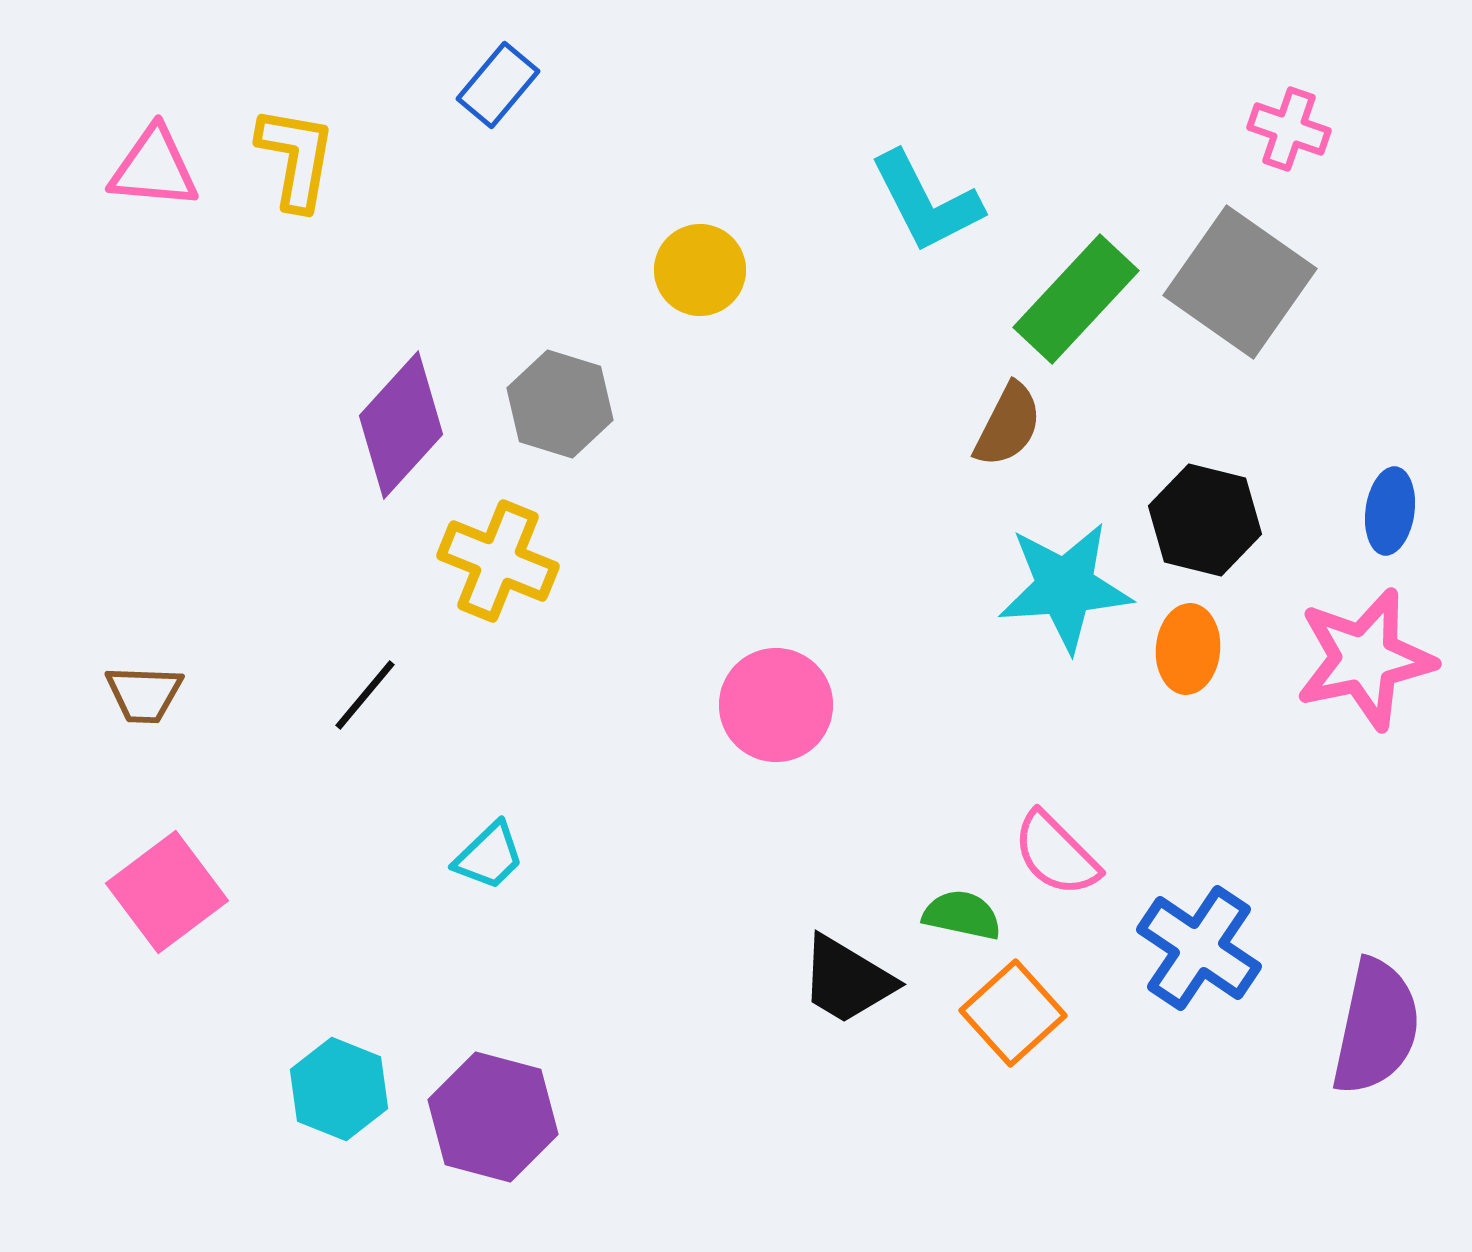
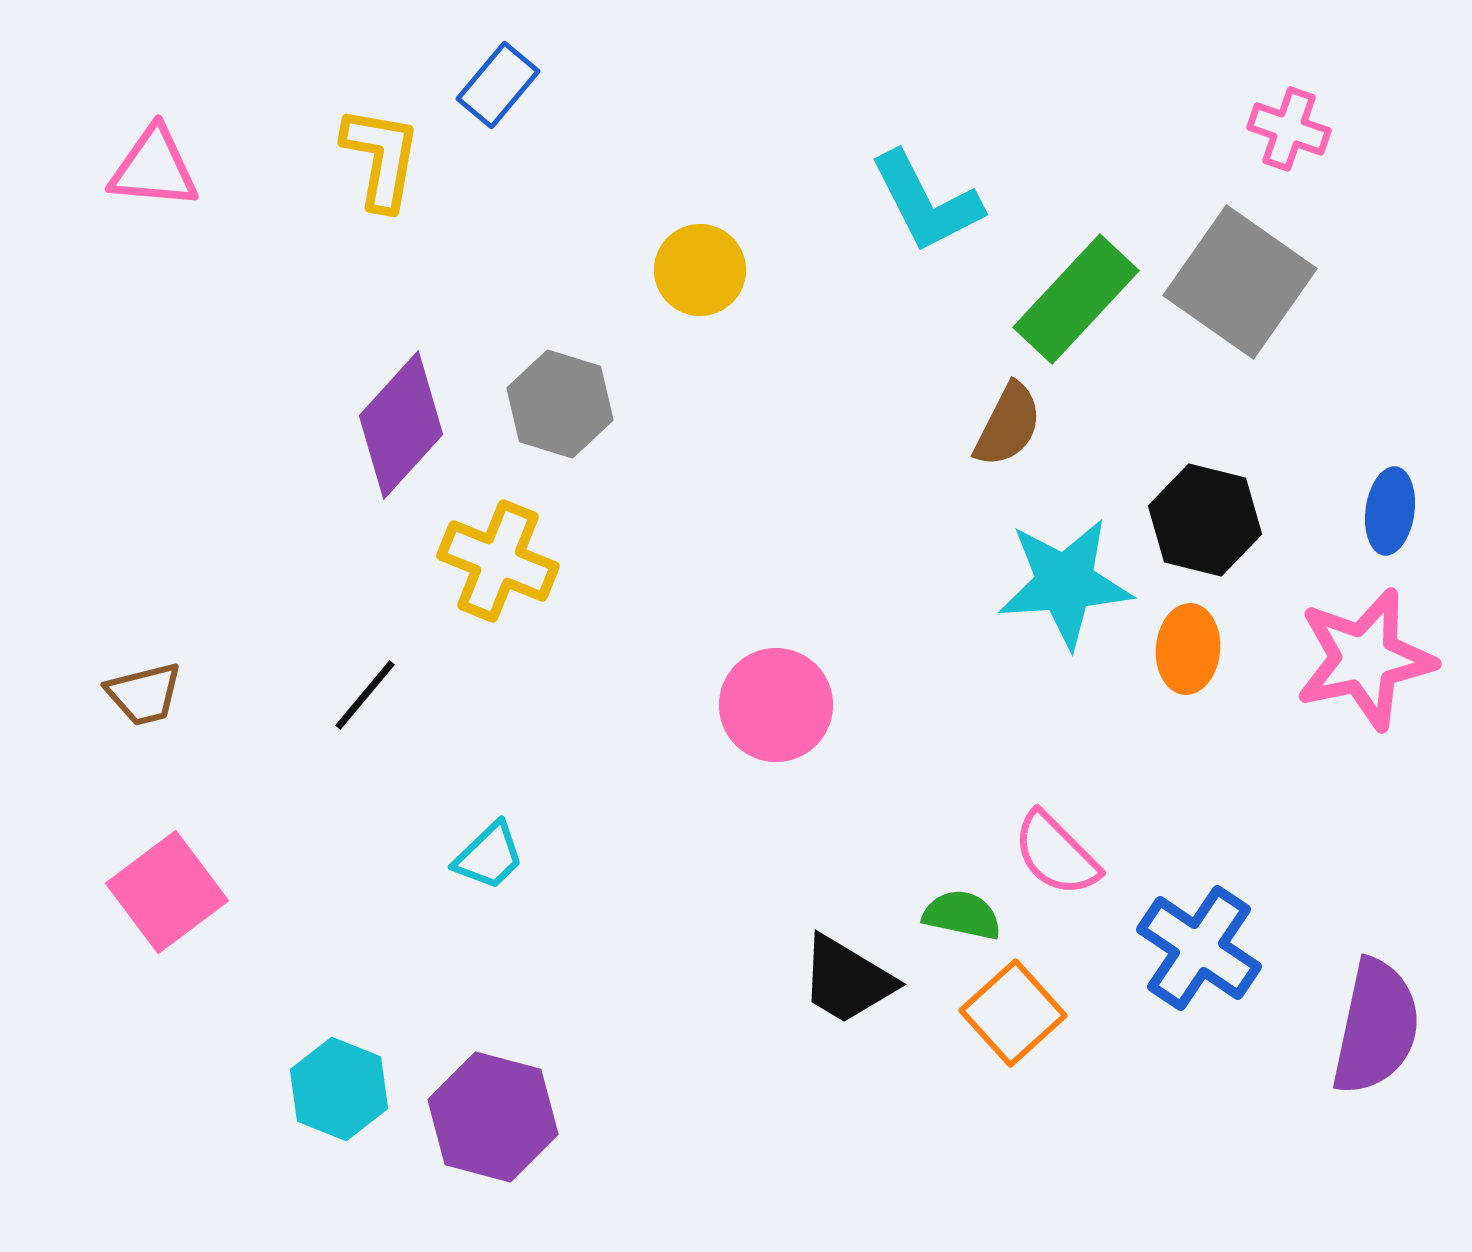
yellow L-shape: moved 85 px right
cyan star: moved 4 px up
brown trapezoid: rotated 16 degrees counterclockwise
